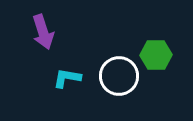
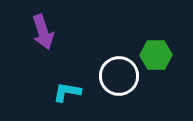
cyan L-shape: moved 14 px down
